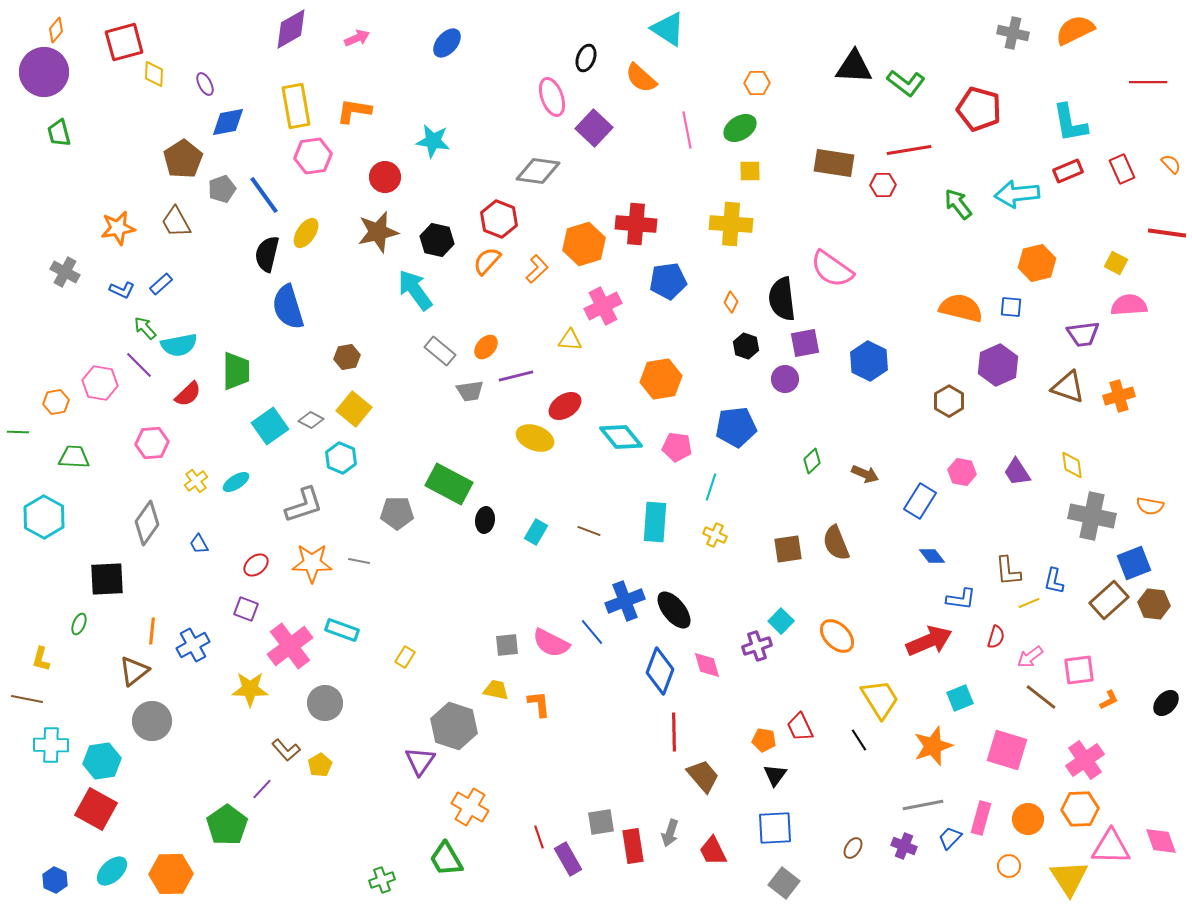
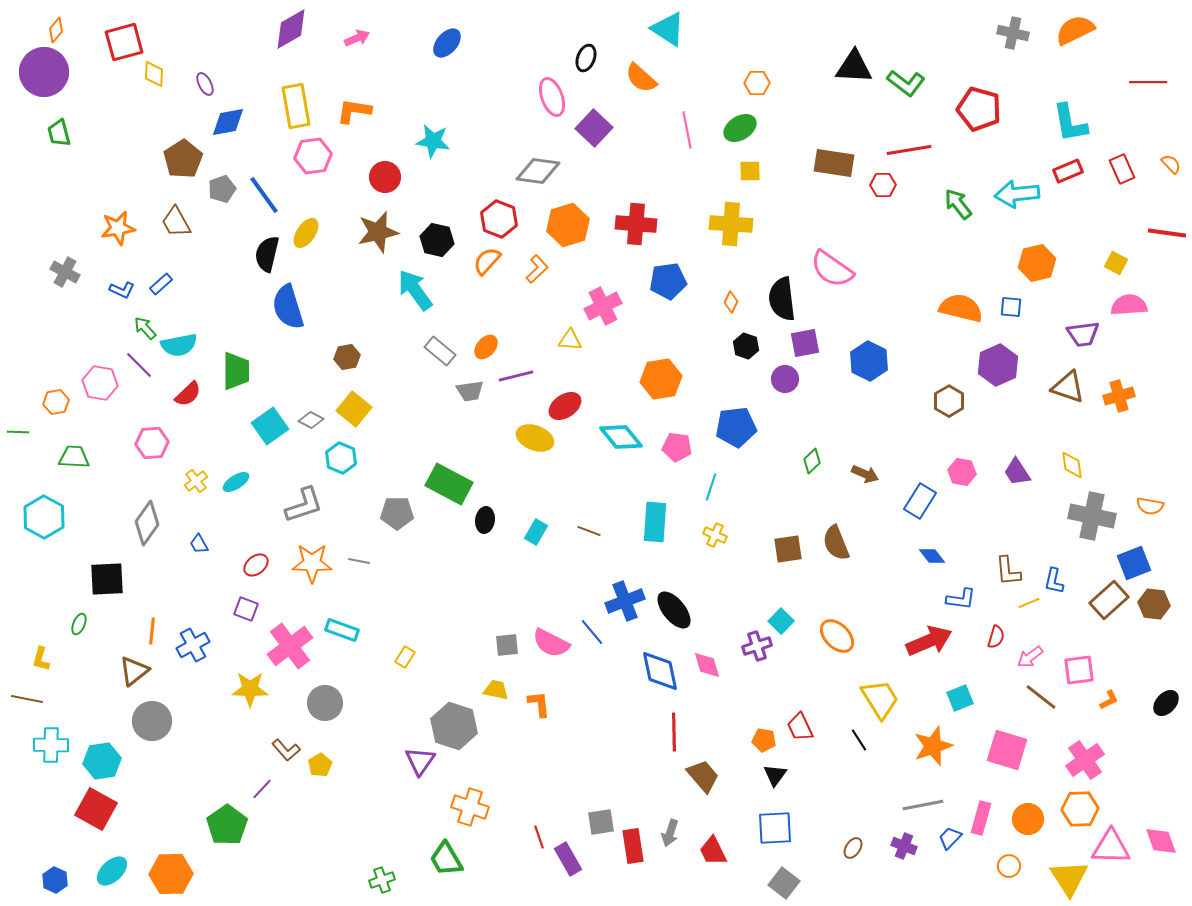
orange hexagon at (584, 244): moved 16 px left, 19 px up
blue diamond at (660, 671): rotated 33 degrees counterclockwise
orange cross at (470, 807): rotated 12 degrees counterclockwise
